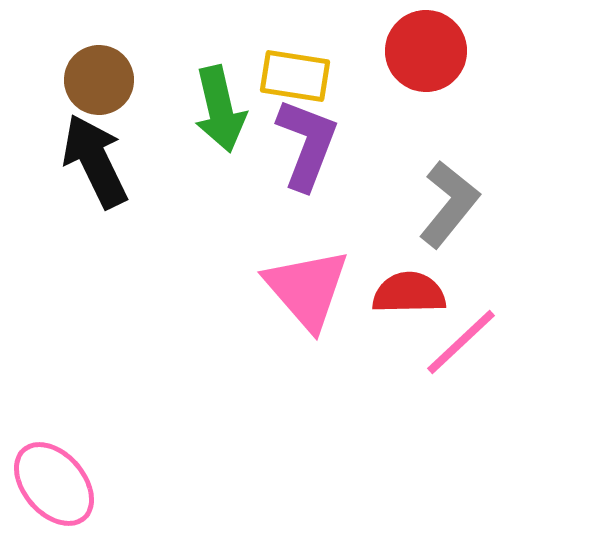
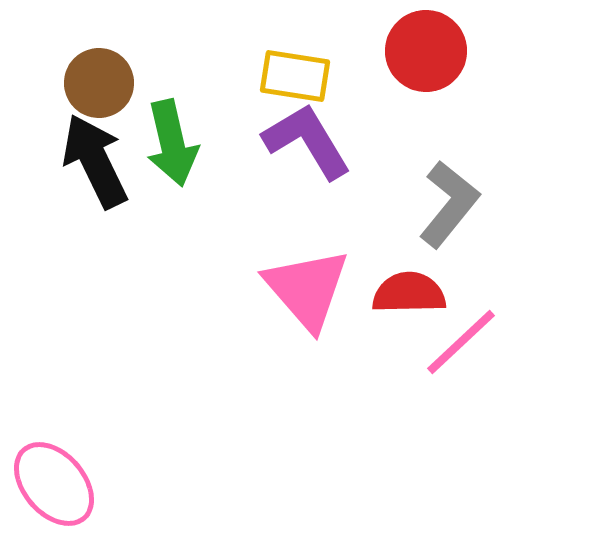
brown circle: moved 3 px down
green arrow: moved 48 px left, 34 px down
purple L-shape: moved 3 px up; rotated 52 degrees counterclockwise
